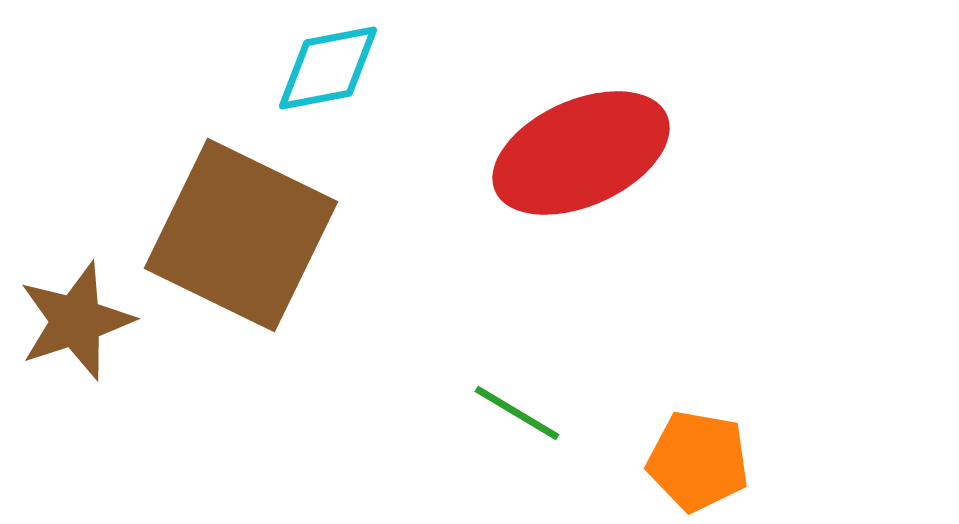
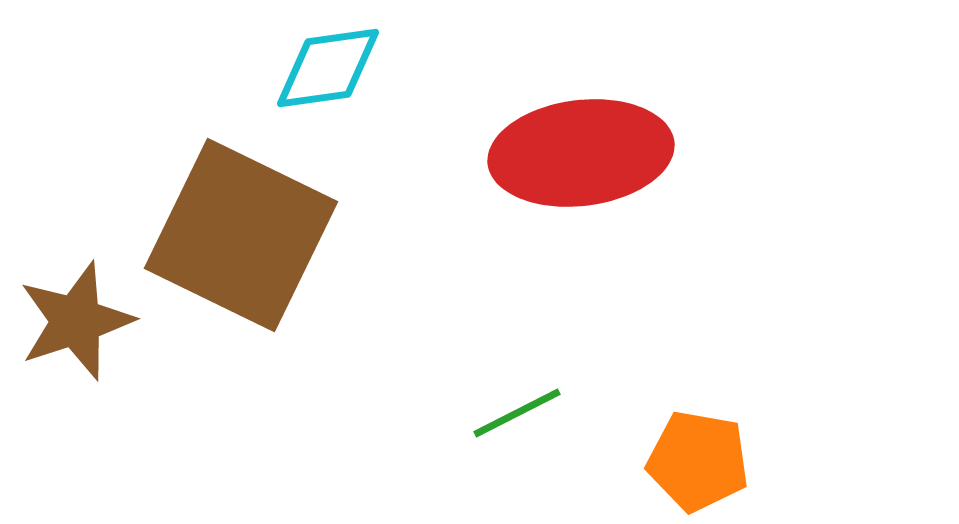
cyan diamond: rotated 3 degrees clockwise
red ellipse: rotated 17 degrees clockwise
green line: rotated 58 degrees counterclockwise
